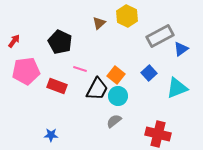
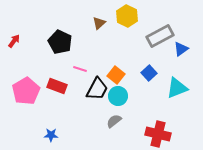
pink pentagon: moved 20 px down; rotated 24 degrees counterclockwise
